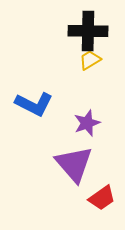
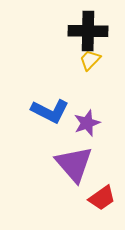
yellow trapezoid: rotated 15 degrees counterclockwise
blue L-shape: moved 16 px right, 7 px down
